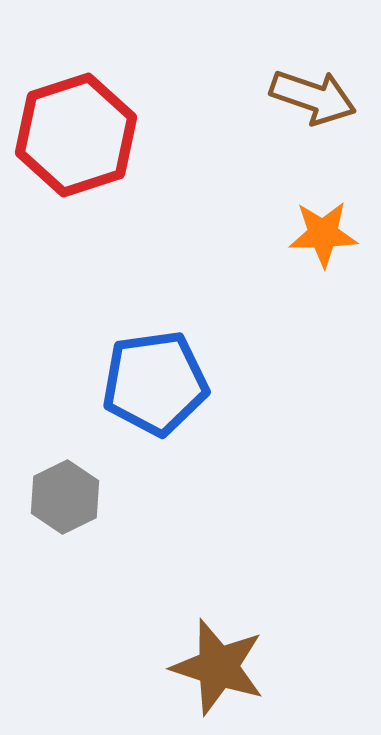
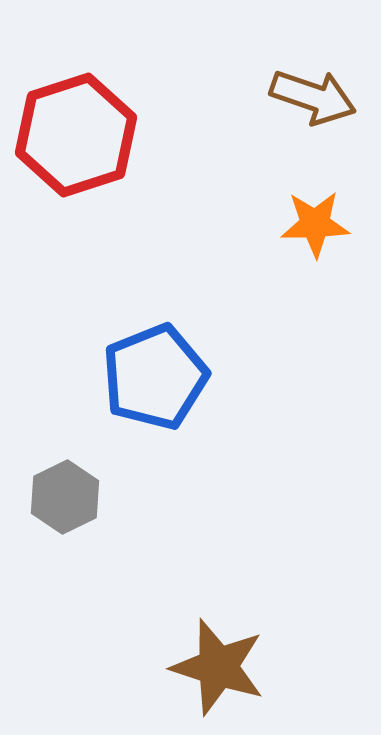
orange star: moved 8 px left, 10 px up
blue pentagon: moved 6 px up; rotated 14 degrees counterclockwise
